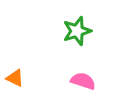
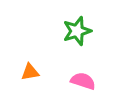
orange triangle: moved 15 px right, 6 px up; rotated 36 degrees counterclockwise
